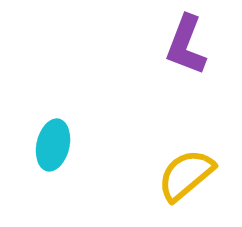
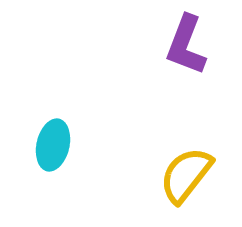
yellow semicircle: rotated 12 degrees counterclockwise
